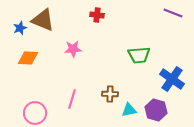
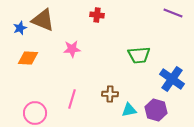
pink star: moved 1 px left
